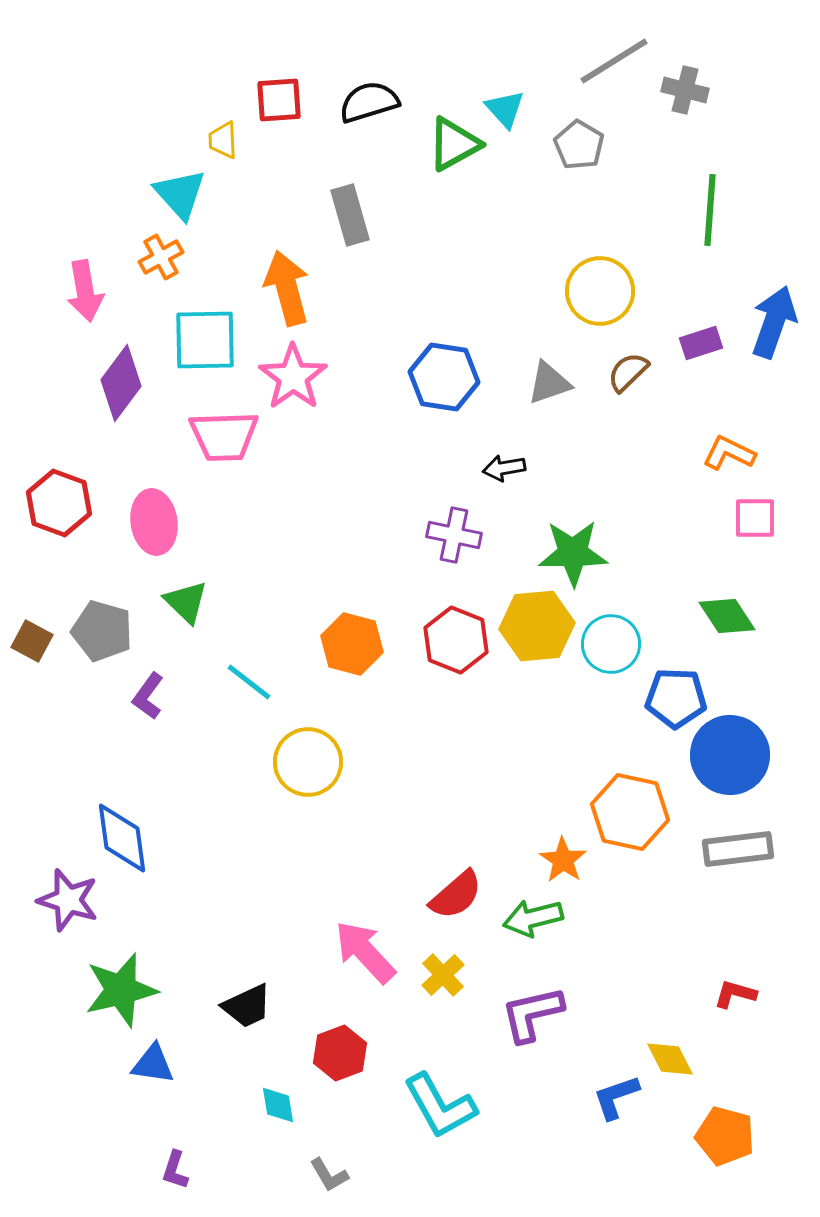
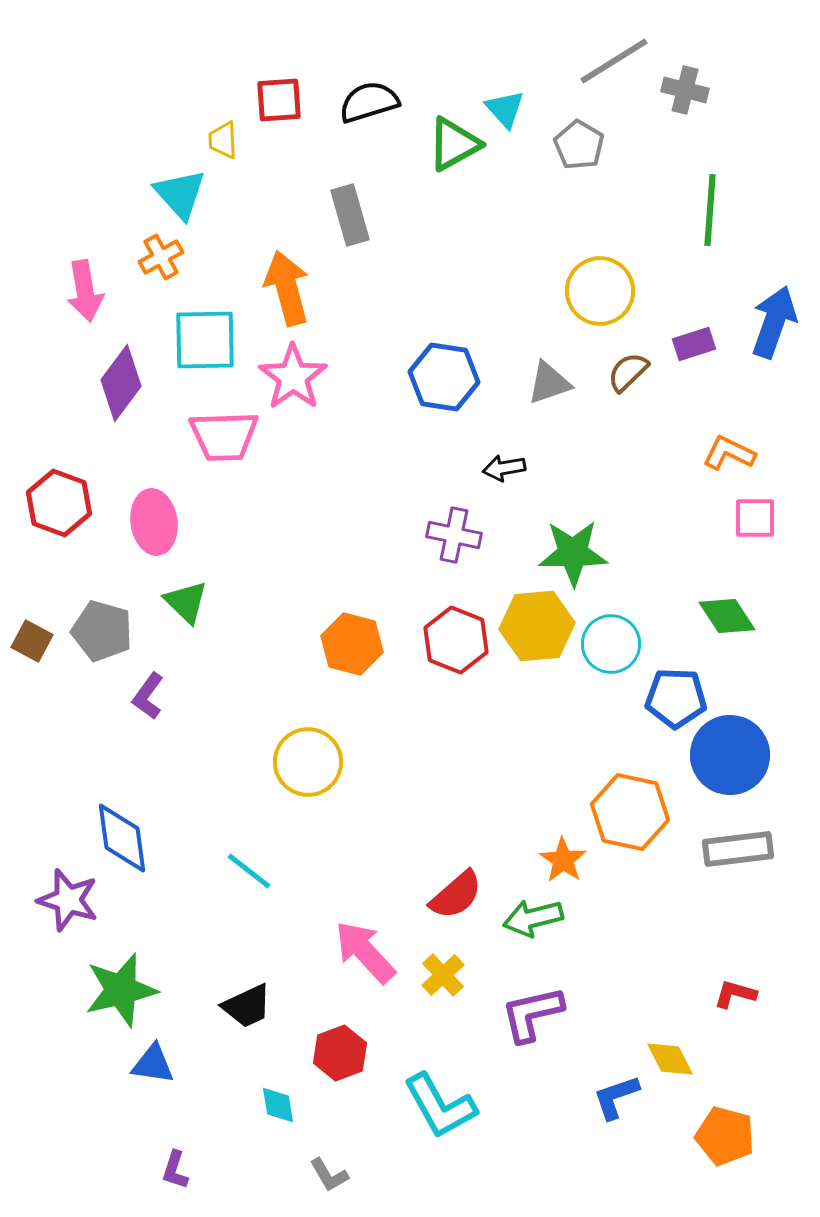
purple rectangle at (701, 343): moved 7 px left, 1 px down
cyan line at (249, 682): moved 189 px down
